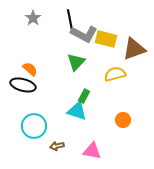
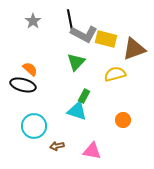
gray star: moved 3 px down
